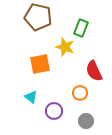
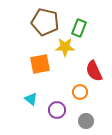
brown pentagon: moved 7 px right, 5 px down
green rectangle: moved 2 px left
yellow star: rotated 18 degrees counterclockwise
orange circle: moved 1 px up
cyan triangle: moved 2 px down
purple circle: moved 3 px right, 1 px up
